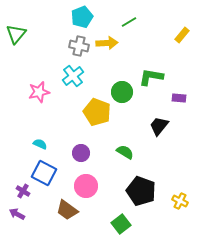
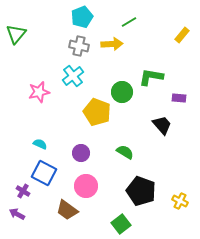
yellow arrow: moved 5 px right, 1 px down
black trapezoid: moved 3 px right, 1 px up; rotated 100 degrees clockwise
